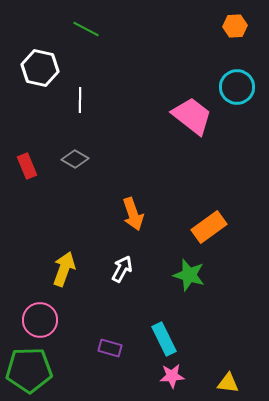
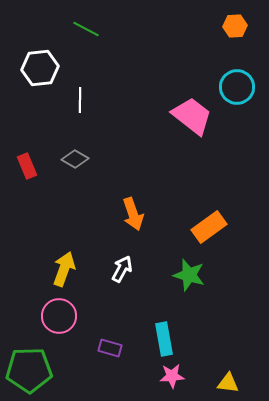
white hexagon: rotated 18 degrees counterclockwise
pink circle: moved 19 px right, 4 px up
cyan rectangle: rotated 16 degrees clockwise
